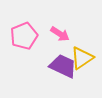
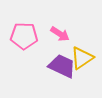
pink pentagon: rotated 24 degrees clockwise
purple trapezoid: moved 1 px left
